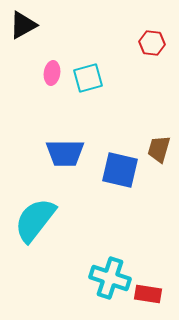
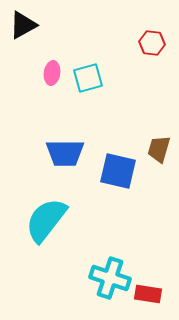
blue square: moved 2 px left, 1 px down
cyan semicircle: moved 11 px right
